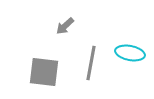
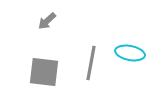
gray arrow: moved 18 px left, 5 px up
